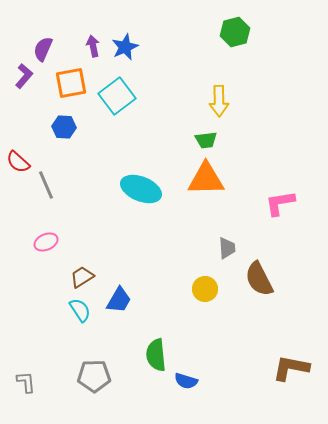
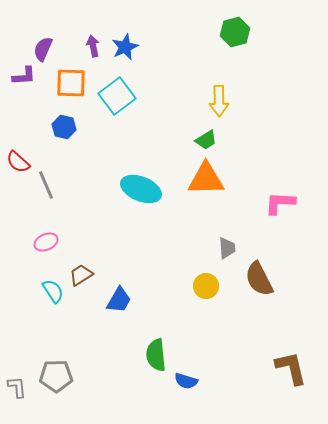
purple L-shape: rotated 45 degrees clockwise
orange square: rotated 12 degrees clockwise
blue hexagon: rotated 10 degrees clockwise
green trapezoid: rotated 25 degrees counterclockwise
pink L-shape: rotated 12 degrees clockwise
brown trapezoid: moved 1 px left, 2 px up
yellow circle: moved 1 px right, 3 px up
cyan semicircle: moved 27 px left, 19 px up
brown L-shape: rotated 66 degrees clockwise
gray pentagon: moved 38 px left
gray L-shape: moved 9 px left, 5 px down
